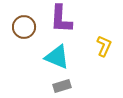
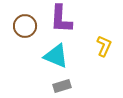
brown circle: moved 1 px right, 1 px up
cyan triangle: moved 1 px left, 1 px up
